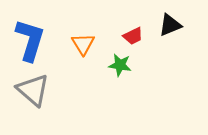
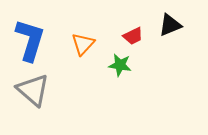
orange triangle: rotated 15 degrees clockwise
